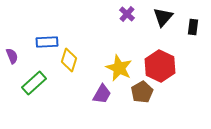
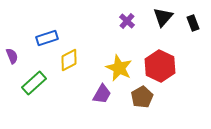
purple cross: moved 7 px down
black rectangle: moved 4 px up; rotated 28 degrees counterclockwise
blue rectangle: moved 4 px up; rotated 15 degrees counterclockwise
yellow diamond: rotated 45 degrees clockwise
brown pentagon: moved 5 px down
